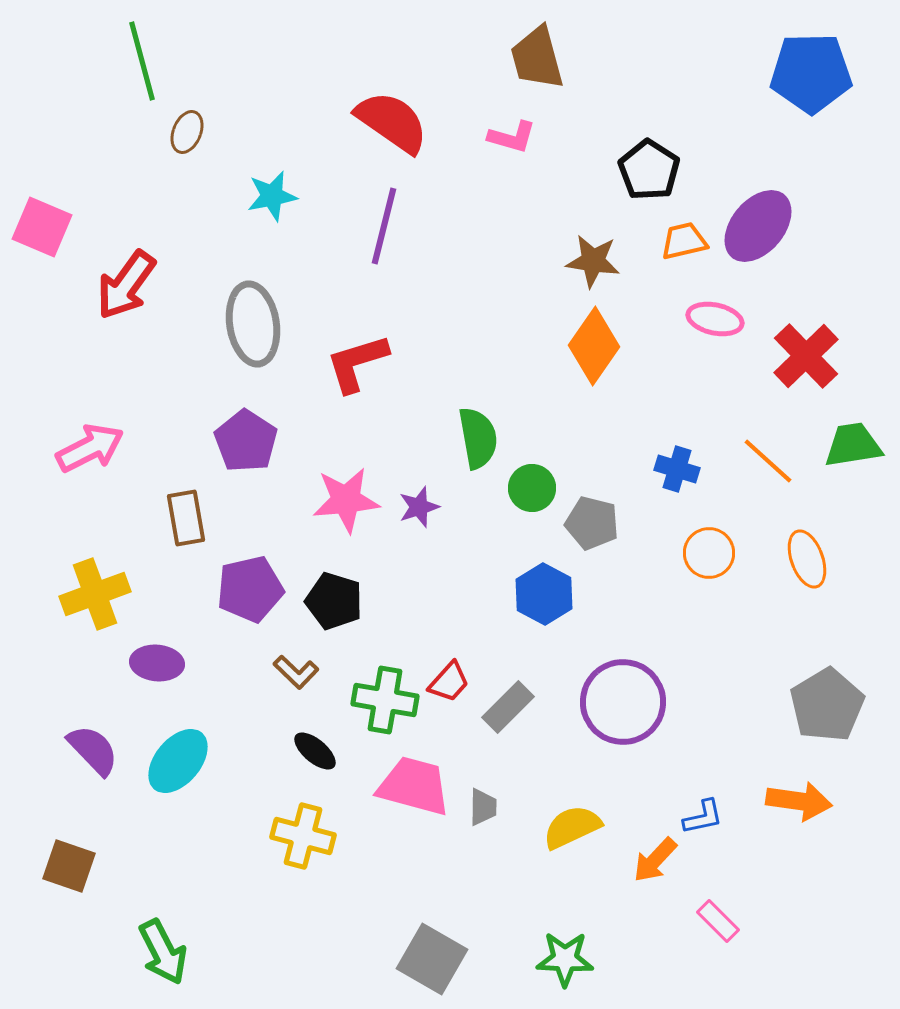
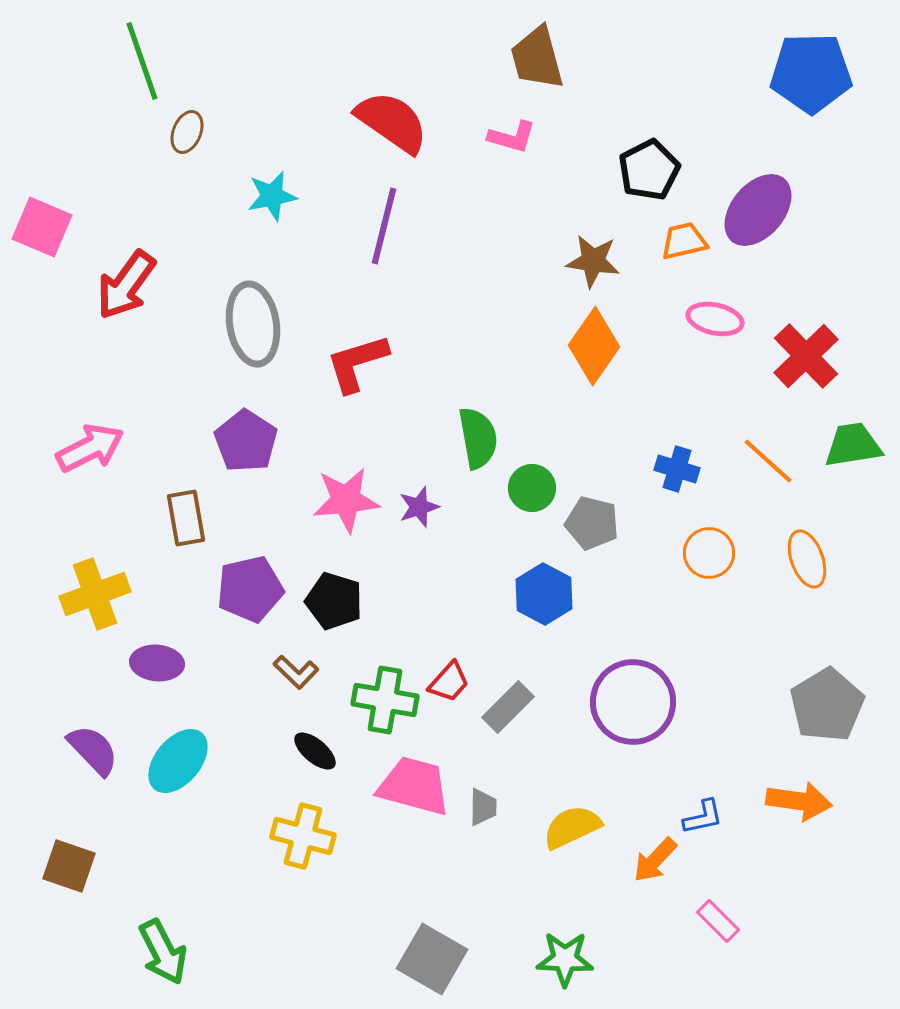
green line at (142, 61): rotated 4 degrees counterclockwise
black pentagon at (649, 170): rotated 12 degrees clockwise
purple ellipse at (758, 226): moved 16 px up
purple circle at (623, 702): moved 10 px right
